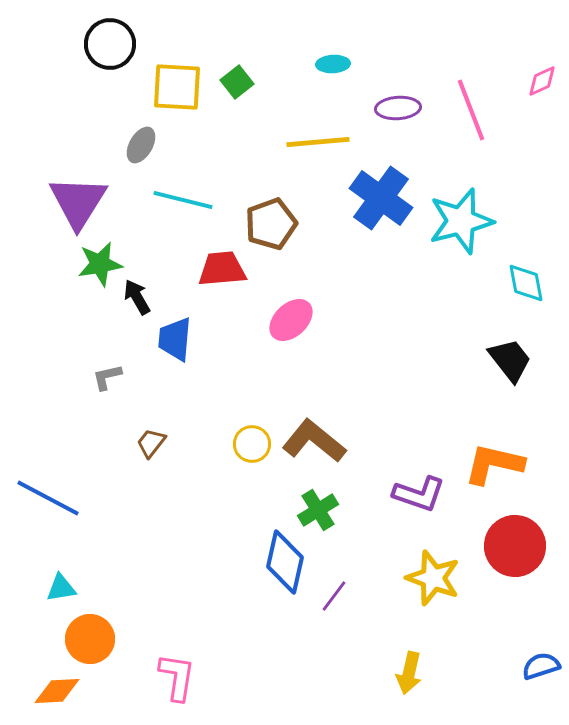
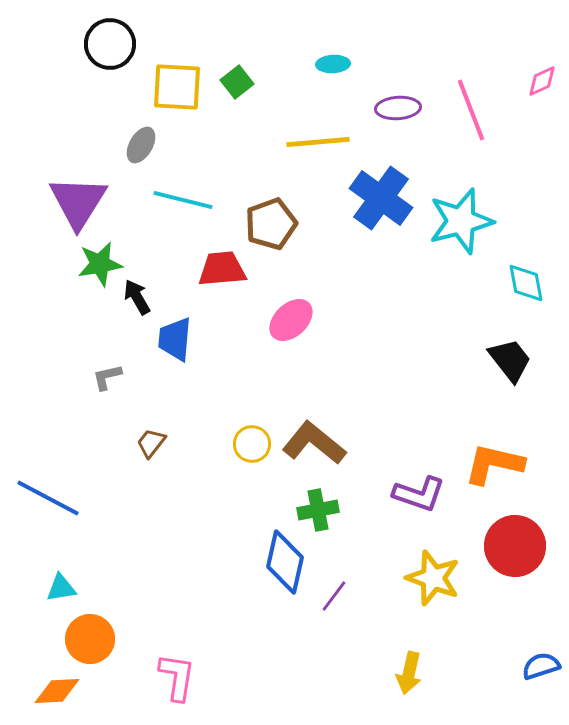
brown L-shape: moved 2 px down
green cross: rotated 21 degrees clockwise
